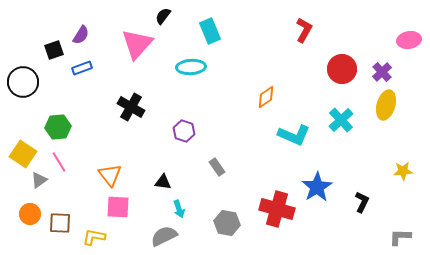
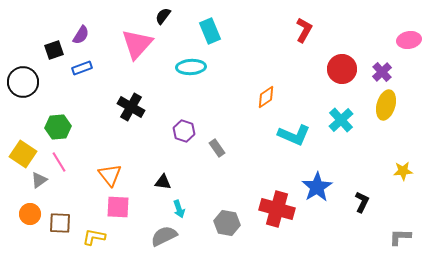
gray rectangle: moved 19 px up
